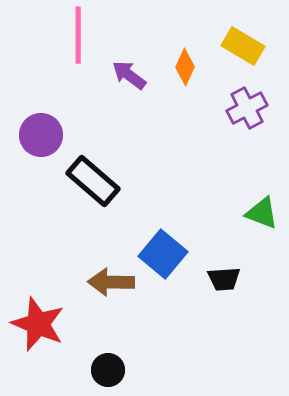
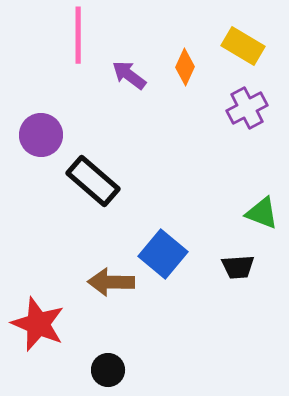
black trapezoid: moved 14 px right, 12 px up
